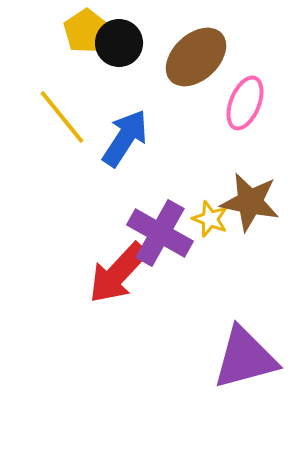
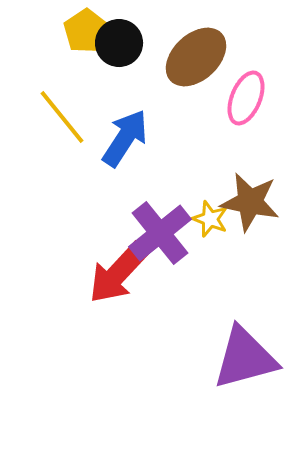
pink ellipse: moved 1 px right, 5 px up
purple cross: rotated 22 degrees clockwise
